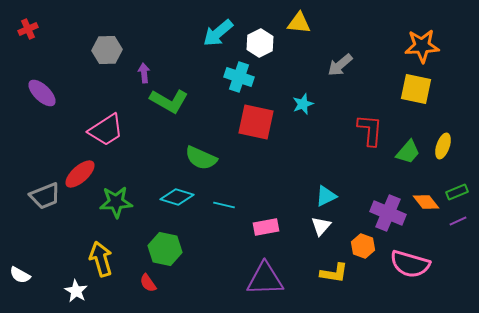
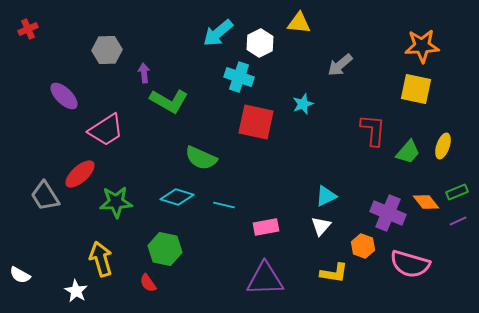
purple ellipse: moved 22 px right, 3 px down
red L-shape: moved 3 px right
gray trapezoid: rotated 80 degrees clockwise
